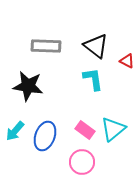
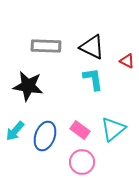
black triangle: moved 4 px left, 1 px down; rotated 12 degrees counterclockwise
pink rectangle: moved 5 px left
